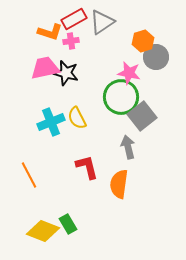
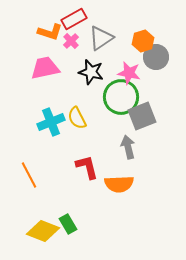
gray triangle: moved 1 px left, 16 px down
pink cross: rotated 35 degrees counterclockwise
black star: moved 25 px right, 1 px up
gray square: rotated 16 degrees clockwise
orange semicircle: rotated 100 degrees counterclockwise
